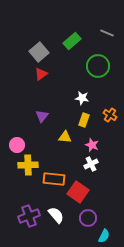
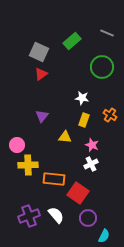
gray square: rotated 24 degrees counterclockwise
green circle: moved 4 px right, 1 px down
red square: moved 1 px down
